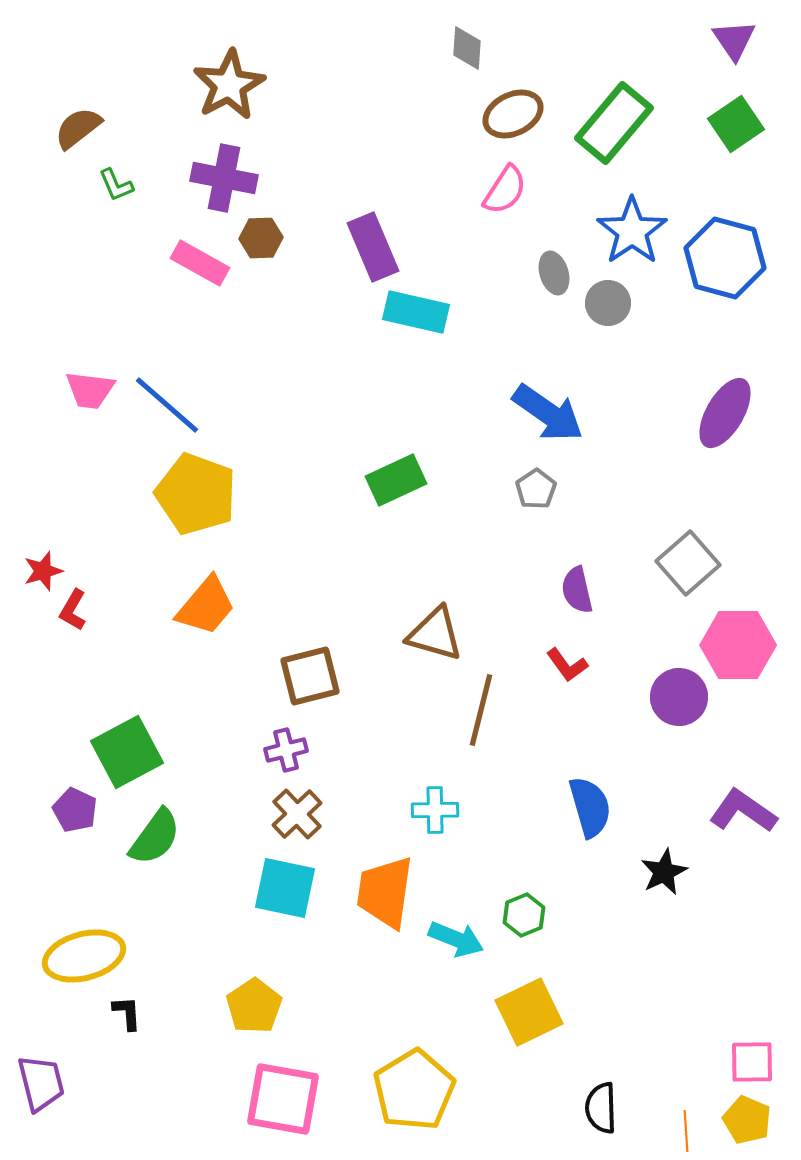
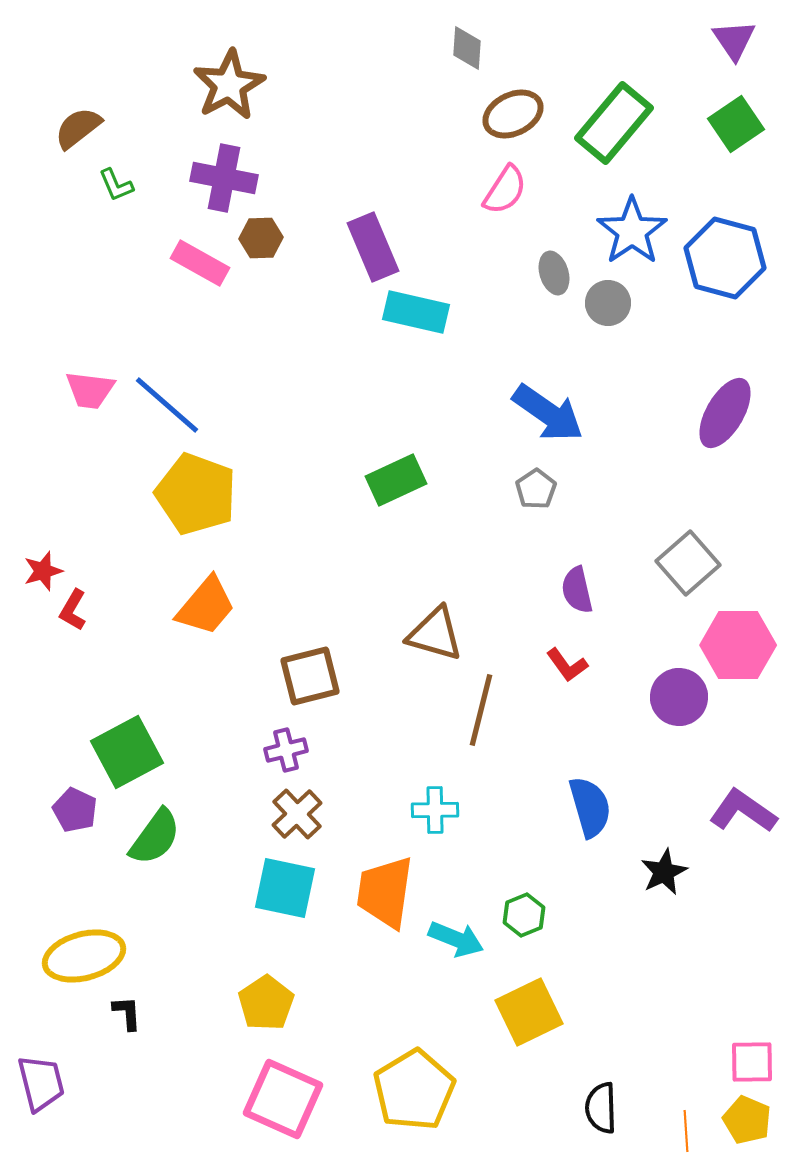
yellow pentagon at (254, 1006): moved 12 px right, 3 px up
pink square at (283, 1099): rotated 14 degrees clockwise
